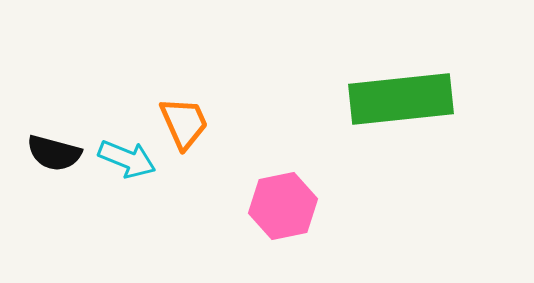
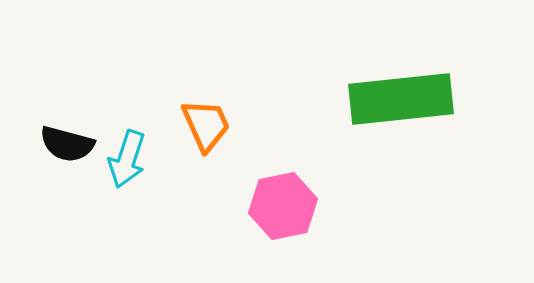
orange trapezoid: moved 22 px right, 2 px down
black semicircle: moved 13 px right, 9 px up
cyan arrow: rotated 86 degrees clockwise
